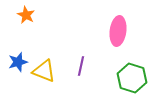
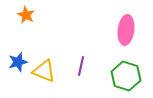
pink ellipse: moved 8 px right, 1 px up
green hexagon: moved 6 px left, 2 px up
